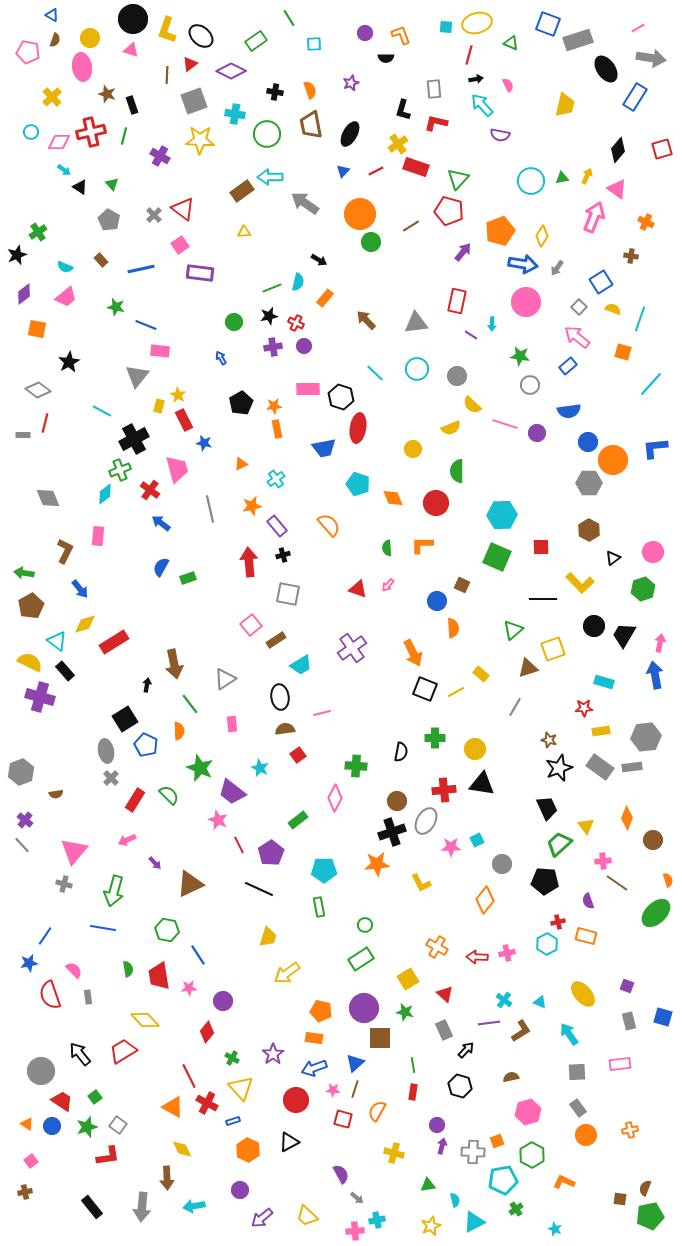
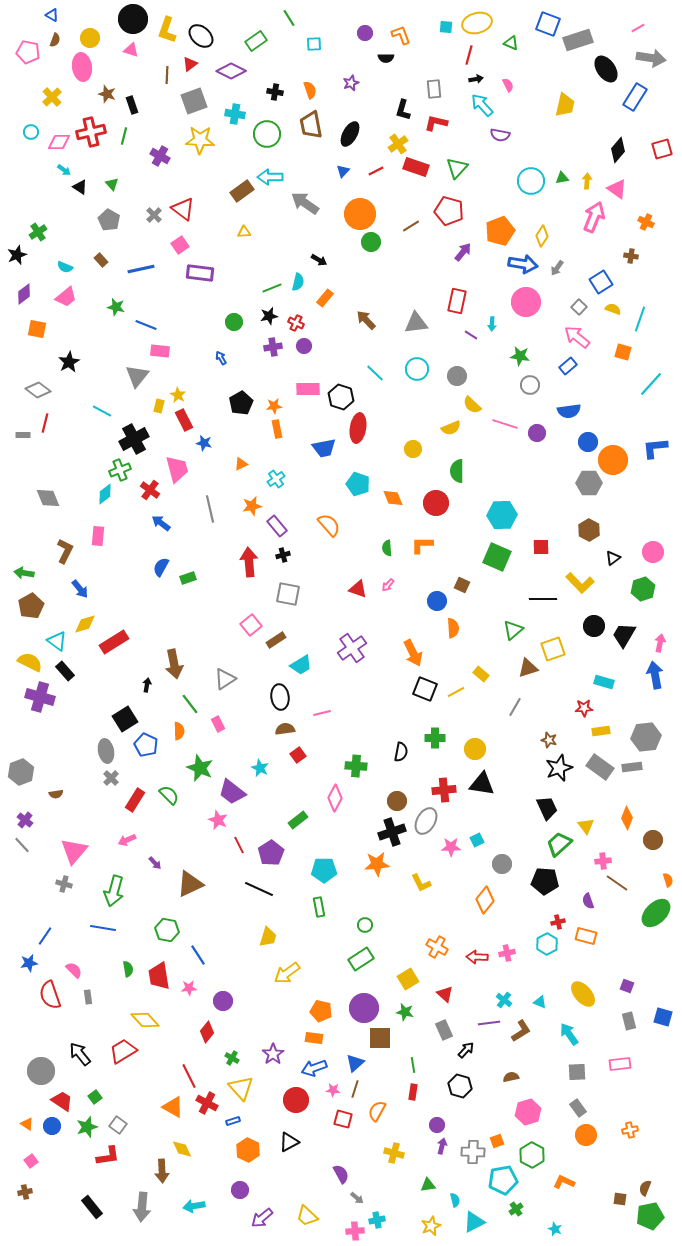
yellow arrow at (587, 176): moved 5 px down; rotated 21 degrees counterclockwise
green triangle at (458, 179): moved 1 px left, 11 px up
pink rectangle at (232, 724): moved 14 px left; rotated 21 degrees counterclockwise
brown arrow at (167, 1178): moved 5 px left, 7 px up
